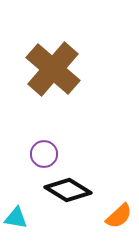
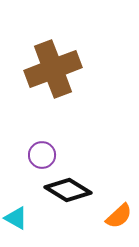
brown cross: rotated 28 degrees clockwise
purple circle: moved 2 px left, 1 px down
cyan triangle: rotated 20 degrees clockwise
